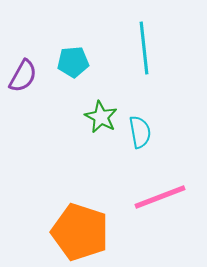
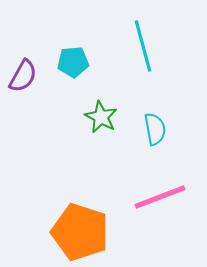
cyan line: moved 1 px left, 2 px up; rotated 9 degrees counterclockwise
cyan semicircle: moved 15 px right, 3 px up
